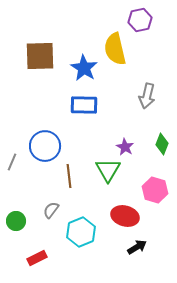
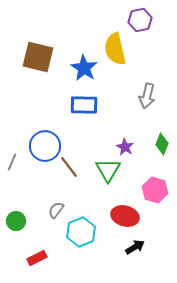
brown square: moved 2 px left, 1 px down; rotated 16 degrees clockwise
brown line: moved 9 px up; rotated 30 degrees counterclockwise
gray semicircle: moved 5 px right
black arrow: moved 2 px left
